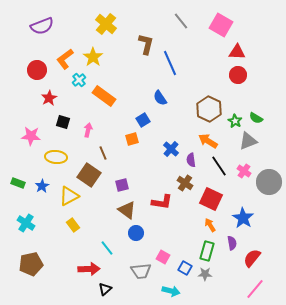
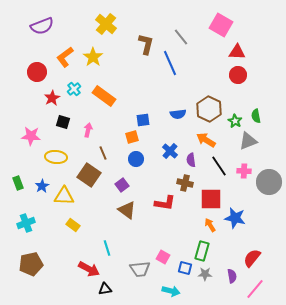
gray line at (181, 21): moved 16 px down
orange L-shape at (65, 59): moved 2 px up
red circle at (37, 70): moved 2 px down
cyan cross at (79, 80): moved 5 px left, 9 px down
red star at (49, 98): moved 3 px right
blue semicircle at (160, 98): moved 18 px right, 16 px down; rotated 63 degrees counterclockwise
green semicircle at (256, 118): moved 2 px up; rotated 48 degrees clockwise
blue square at (143, 120): rotated 24 degrees clockwise
orange square at (132, 139): moved 2 px up
orange arrow at (208, 141): moved 2 px left, 1 px up
blue cross at (171, 149): moved 1 px left, 2 px down
pink cross at (244, 171): rotated 32 degrees counterclockwise
green rectangle at (18, 183): rotated 48 degrees clockwise
brown cross at (185, 183): rotated 21 degrees counterclockwise
purple square at (122, 185): rotated 24 degrees counterclockwise
yellow triangle at (69, 196): moved 5 px left; rotated 30 degrees clockwise
red square at (211, 199): rotated 25 degrees counterclockwise
red L-shape at (162, 202): moved 3 px right, 1 px down
blue star at (243, 218): moved 8 px left; rotated 20 degrees counterclockwise
cyan cross at (26, 223): rotated 36 degrees clockwise
yellow rectangle at (73, 225): rotated 16 degrees counterclockwise
blue circle at (136, 233): moved 74 px up
purple semicircle at (232, 243): moved 33 px down
cyan line at (107, 248): rotated 21 degrees clockwise
green rectangle at (207, 251): moved 5 px left
blue square at (185, 268): rotated 16 degrees counterclockwise
red arrow at (89, 269): rotated 30 degrees clockwise
gray trapezoid at (141, 271): moved 1 px left, 2 px up
black triangle at (105, 289): rotated 32 degrees clockwise
